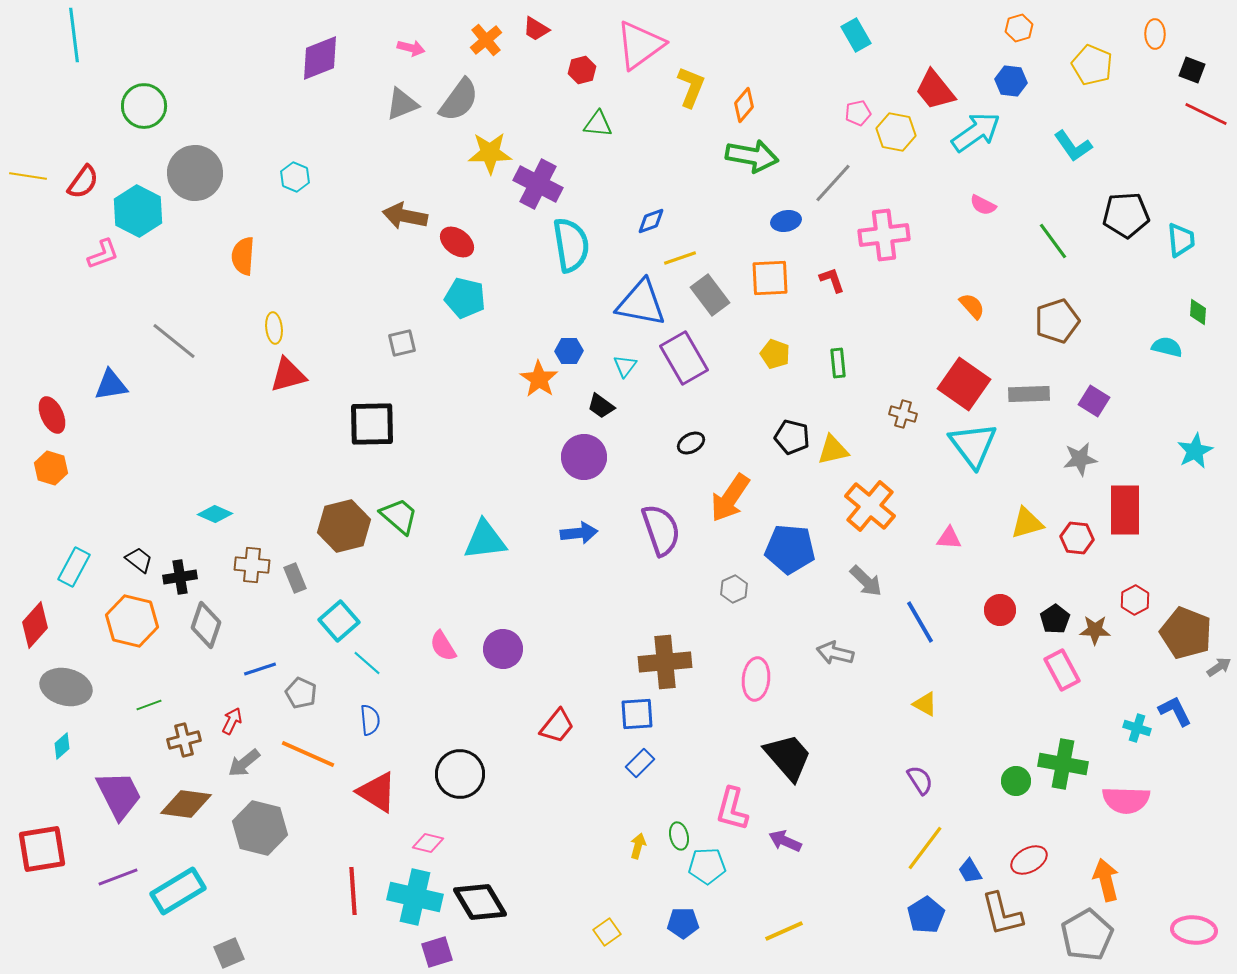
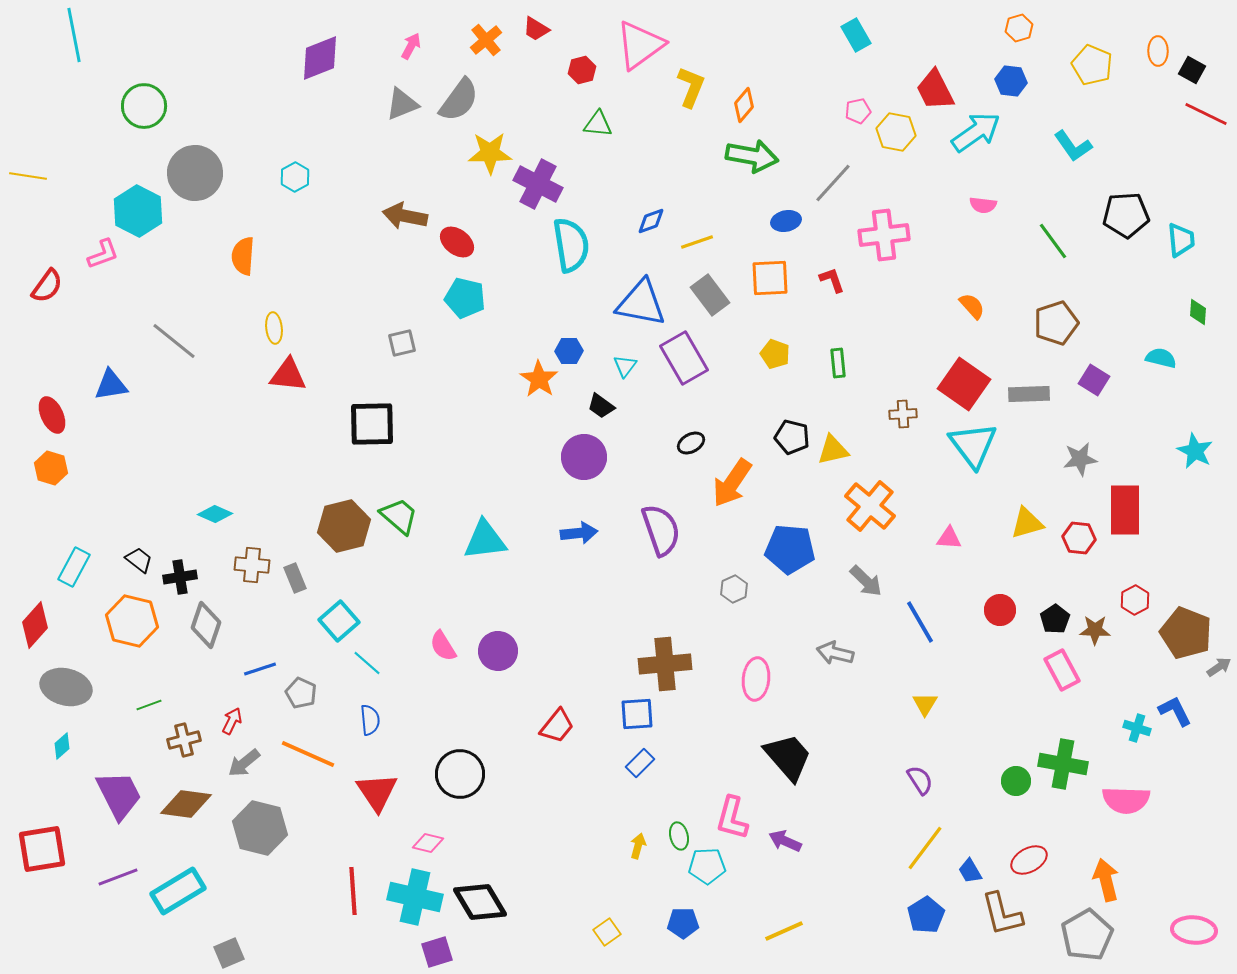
orange ellipse at (1155, 34): moved 3 px right, 17 px down
cyan line at (74, 35): rotated 4 degrees counterclockwise
pink arrow at (411, 48): moved 2 px up; rotated 76 degrees counterclockwise
black square at (1192, 70): rotated 8 degrees clockwise
red trapezoid at (935, 90): rotated 12 degrees clockwise
pink pentagon at (858, 113): moved 2 px up
cyan hexagon at (295, 177): rotated 8 degrees clockwise
red semicircle at (83, 182): moved 36 px left, 104 px down
pink semicircle at (983, 205): rotated 20 degrees counterclockwise
yellow line at (680, 258): moved 17 px right, 16 px up
brown pentagon at (1057, 321): moved 1 px left, 2 px down
cyan semicircle at (1167, 347): moved 6 px left, 11 px down
red triangle at (288, 375): rotated 21 degrees clockwise
purple square at (1094, 401): moved 21 px up
brown cross at (903, 414): rotated 20 degrees counterclockwise
cyan star at (1195, 451): rotated 18 degrees counterclockwise
orange arrow at (730, 498): moved 2 px right, 15 px up
red hexagon at (1077, 538): moved 2 px right
purple circle at (503, 649): moved 5 px left, 2 px down
brown cross at (665, 662): moved 2 px down
yellow triangle at (925, 704): rotated 32 degrees clockwise
red triangle at (377, 792): rotated 24 degrees clockwise
pink L-shape at (732, 809): moved 9 px down
